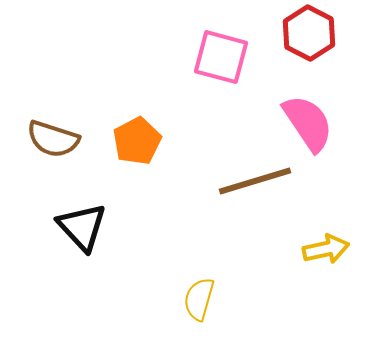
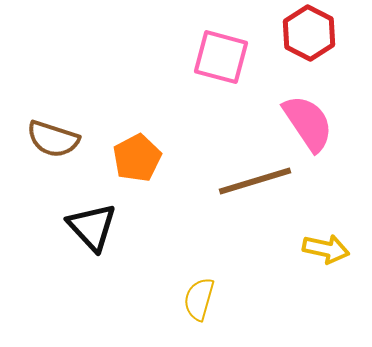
orange pentagon: moved 17 px down
black triangle: moved 10 px right
yellow arrow: rotated 24 degrees clockwise
